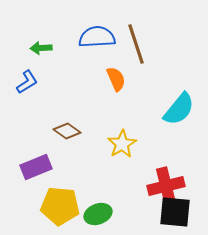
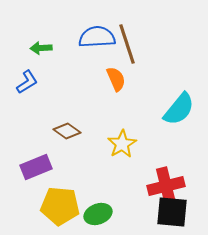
brown line: moved 9 px left
black square: moved 3 px left
